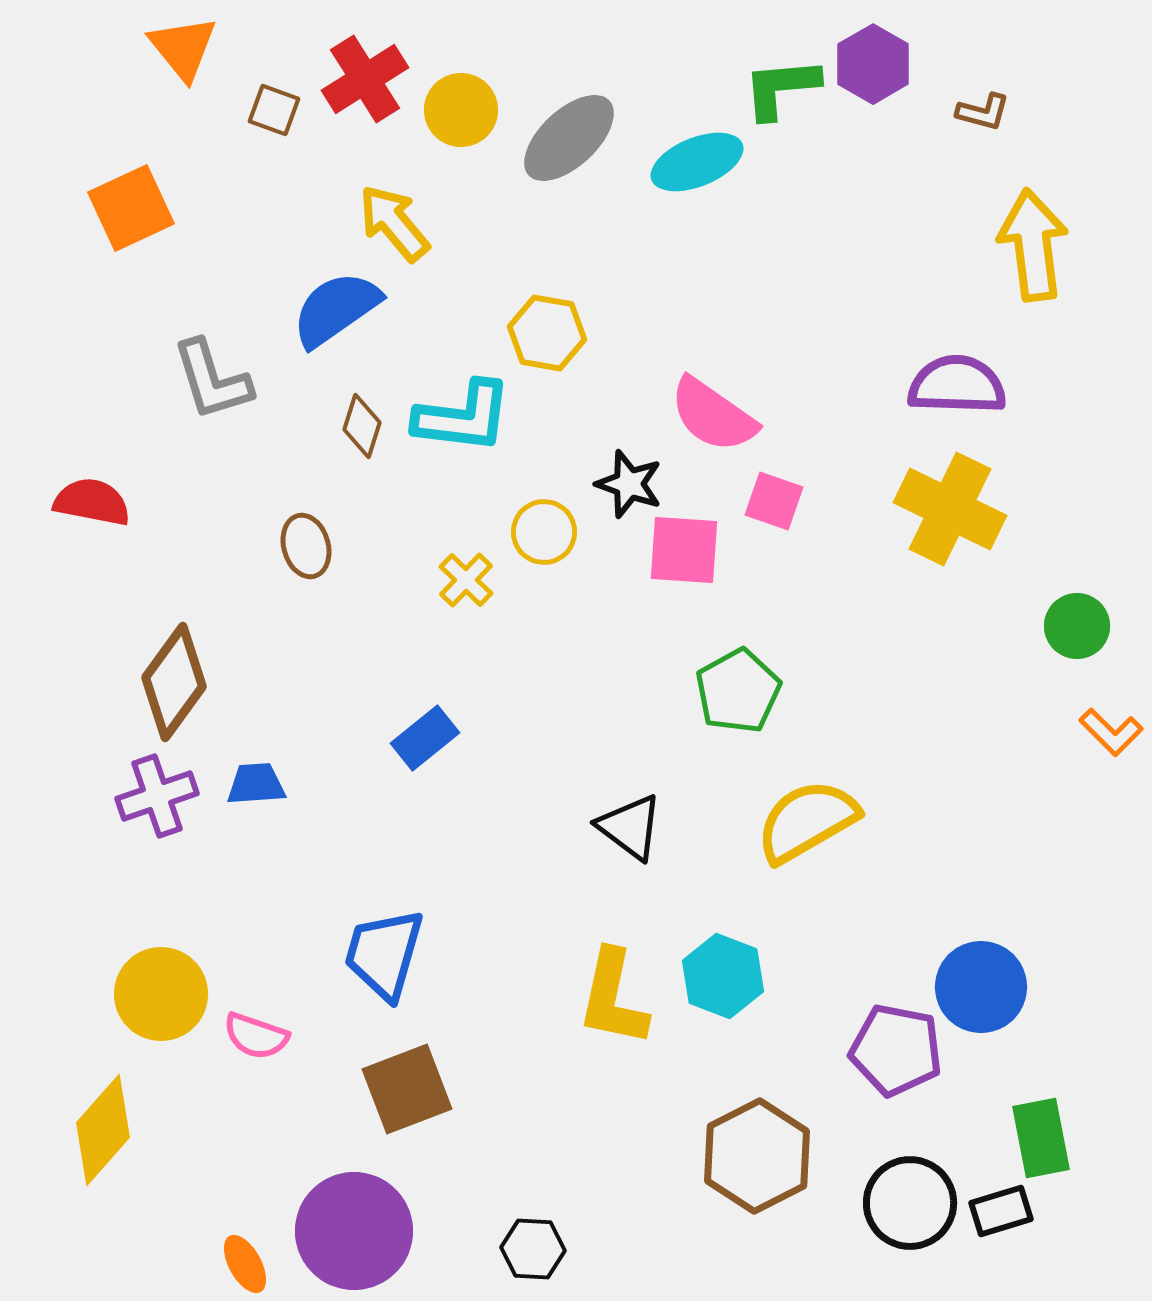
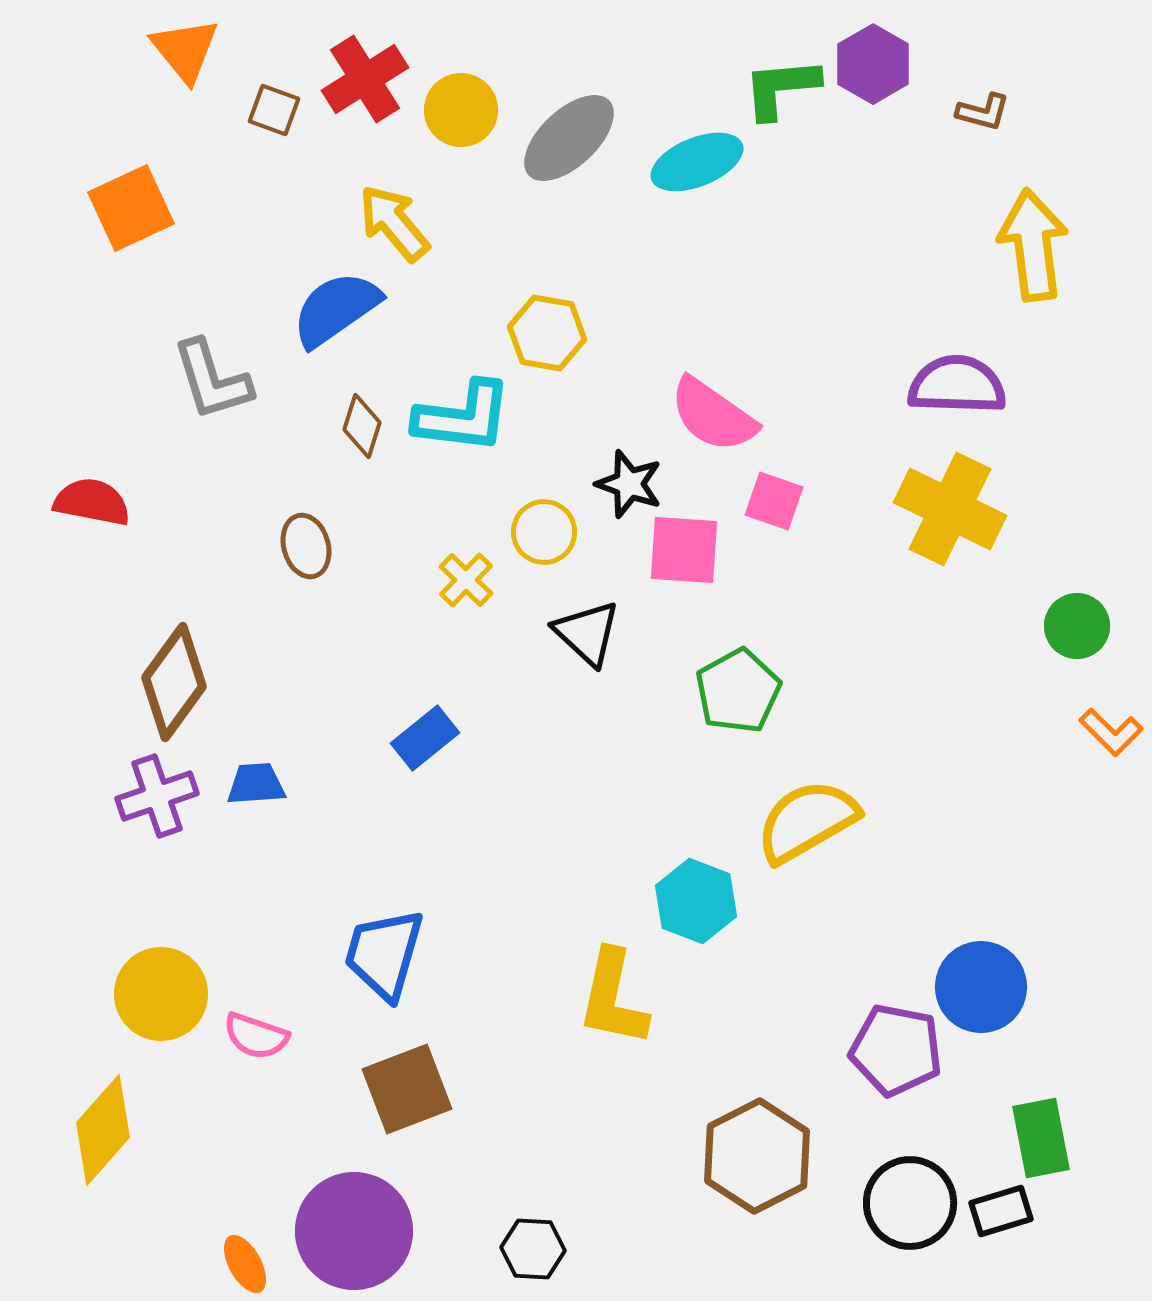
orange triangle at (183, 48): moved 2 px right, 2 px down
black triangle at (630, 827): moved 43 px left, 194 px up; rotated 6 degrees clockwise
cyan hexagon at (723, 976): moved 27 px left, 75 px up
